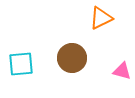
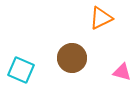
cyan square: moved 6 px down; rotated 28 degrees clockwise
pink triangle: moved 1 px down
